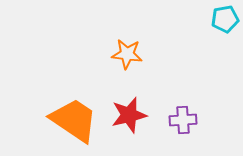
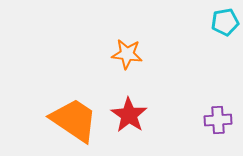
cyan pentagon: moved 3 px down
red star: rotated 24 degrees counterclockwise
purple cross: moved 35 px right
